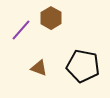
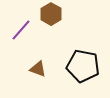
brown hexagon: moved 4 px up
brown triangle: moved 1 px left, 1 px down
